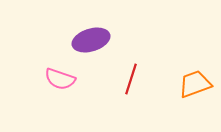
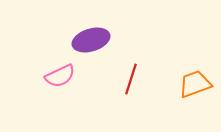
pink semicircle: moved 3 px up; rotated 44 degrees counterclockwise
